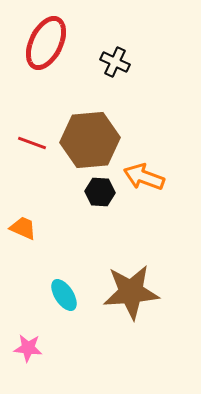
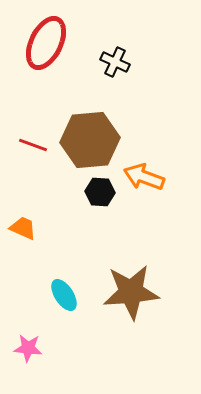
red line: moved 1 px right, 2 px down
